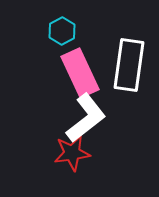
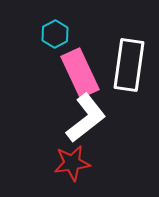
cyan hexagon: moved 7 px left, 3 px down
red star: moved 10 px down
